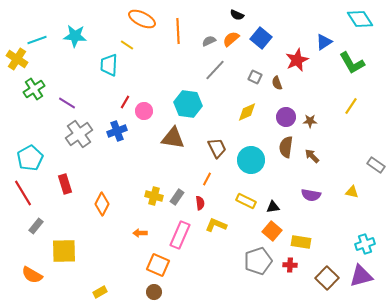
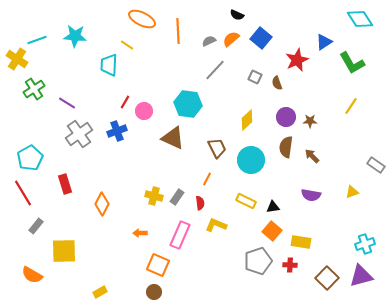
yellow diamond at (247, 112): moved 8 px down; rotated 20 degrees counterclockwise
brown triangle at (173, 138): rotated 15 degrees clockwise
yellow triangle at (352, 192): rotated 32 degrees counterclockwise
